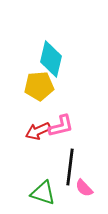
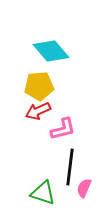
cyan diamond: moved 8 px up; rotated 54 degrees counterclockwise
pink L-shape: moved 2 px right, 3 px down
red arrow: moved 20 px up
pink semicircle: rotated 66 degrees clockwise
